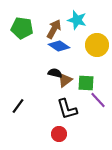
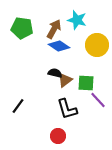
red circle: moved 1 px left, 2 px down
